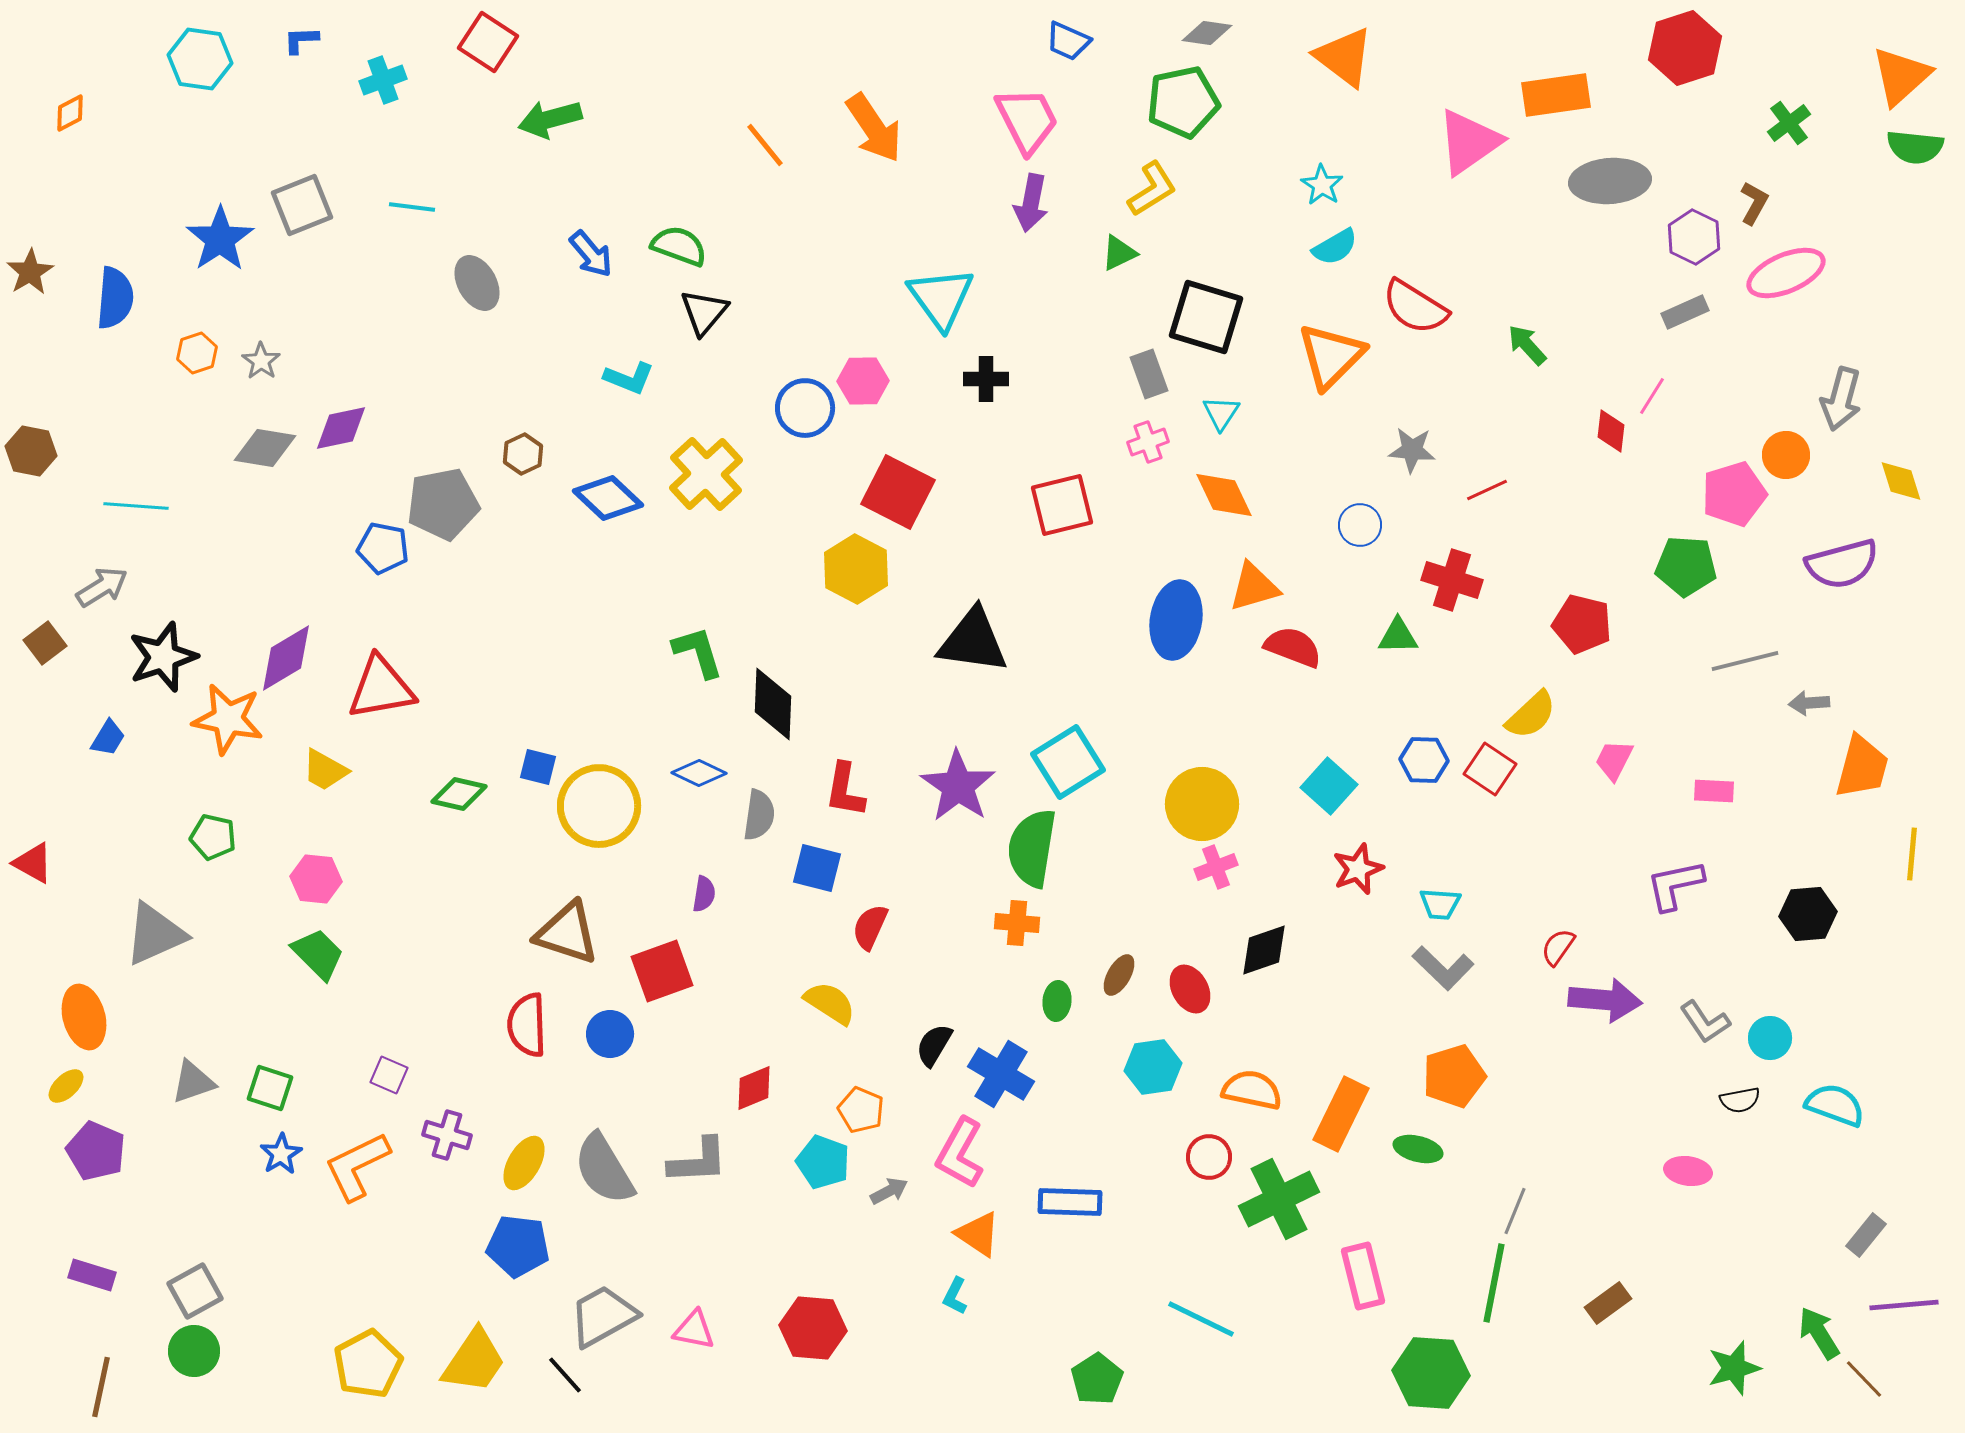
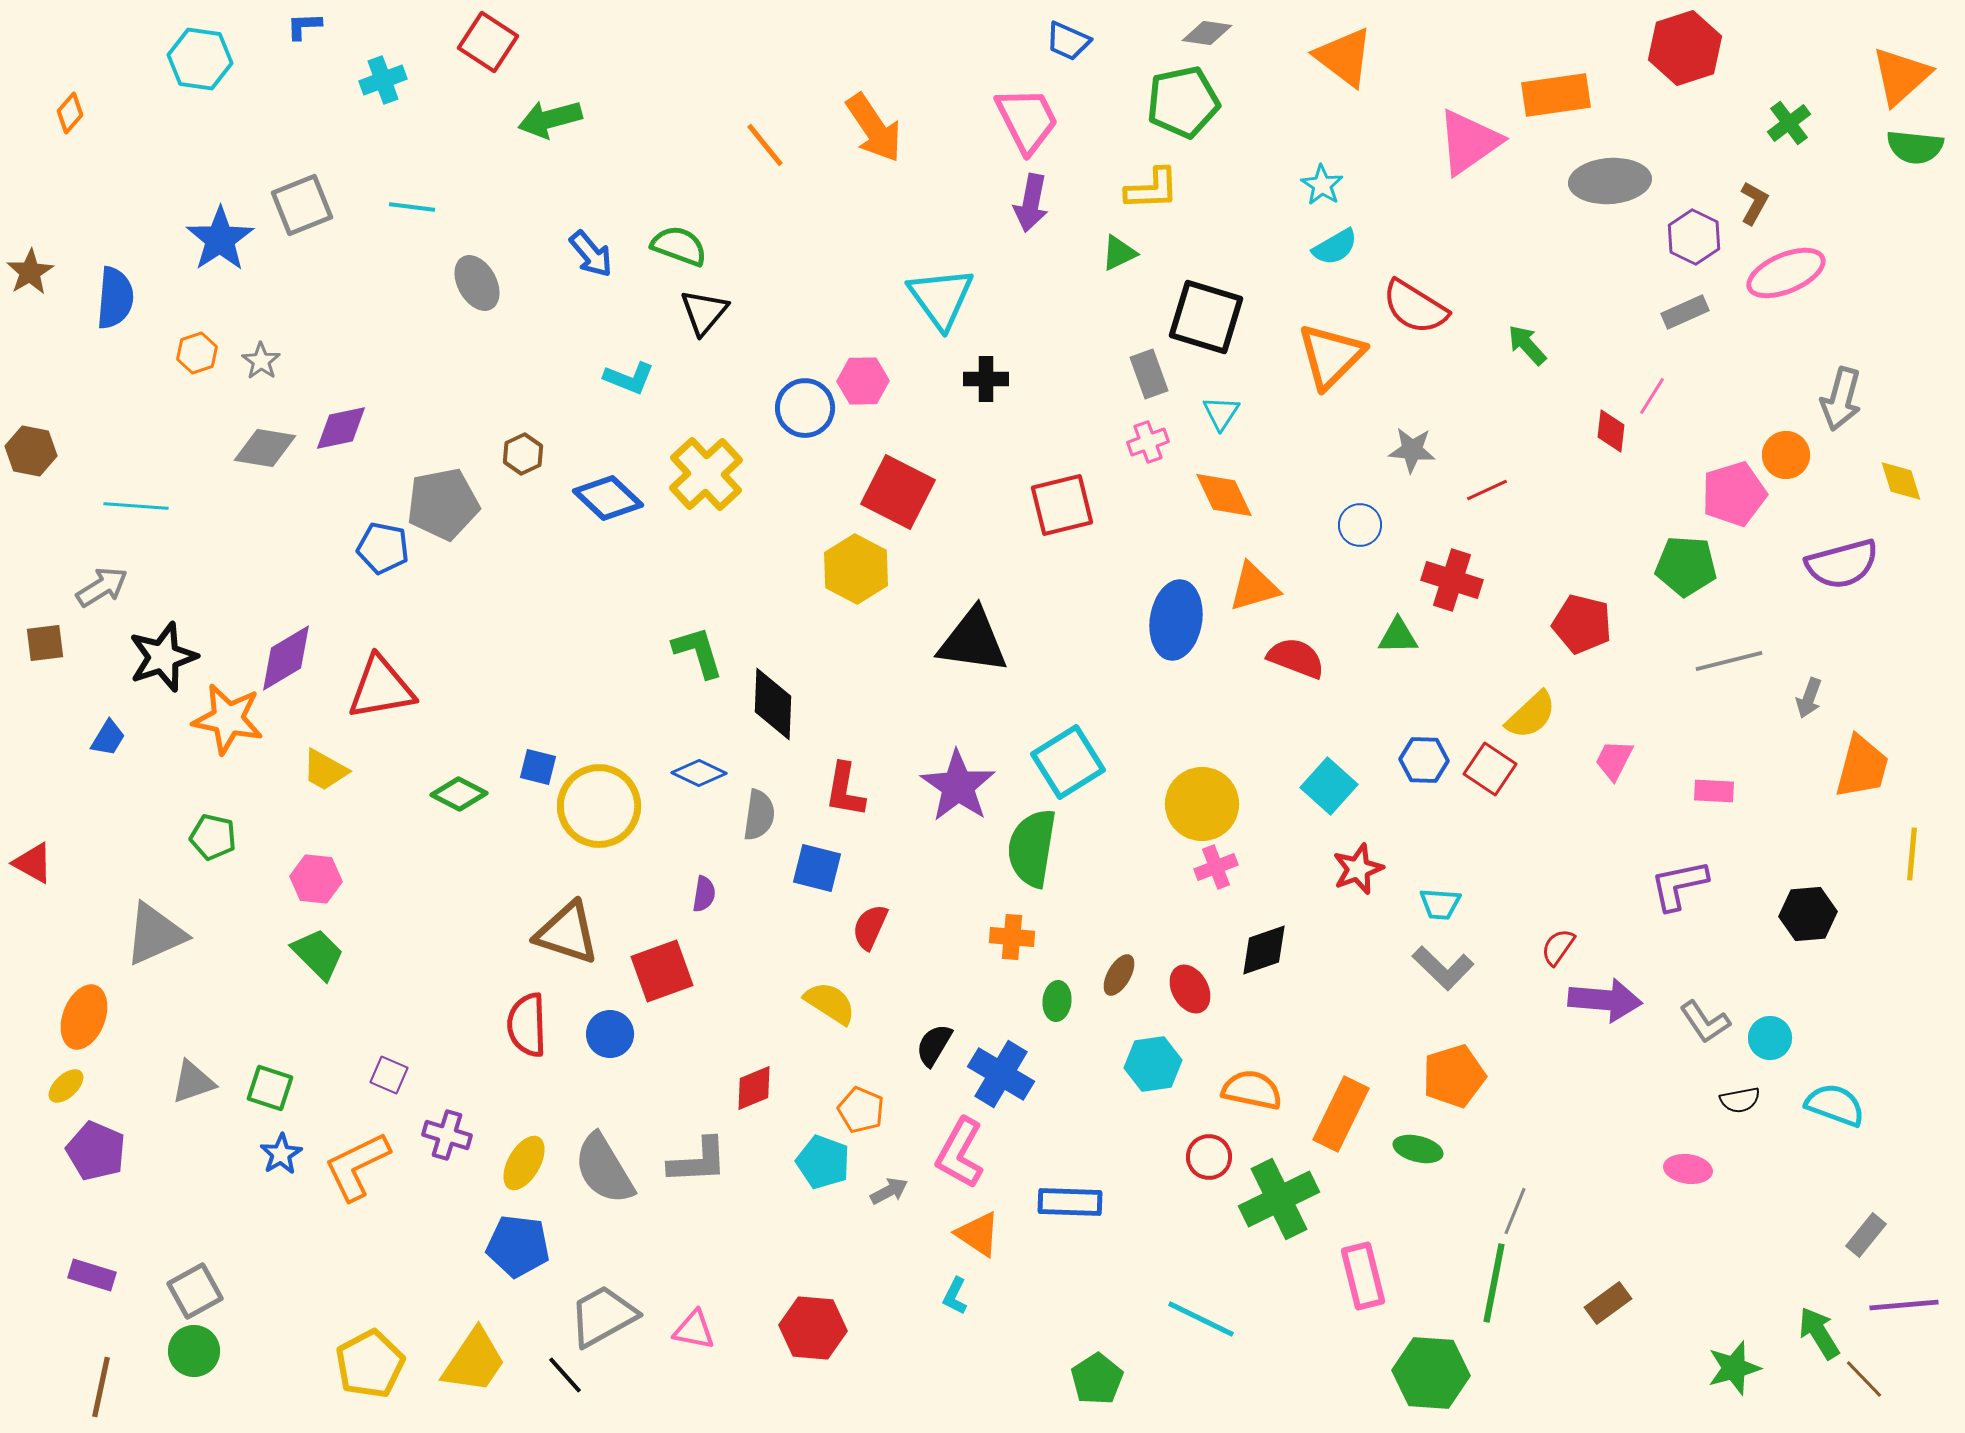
blue L-shape at (301, 40): moved 3 px right, 14 px up
orange diamond at (70, 113): rotated 21 degrees counterclockwise
yellow L-shape at (1152, 189): rotated 30 degrees clockwise
brown square at (45, 643): rotated 30 degrees clockwise
red semicircle at (1293, 647): moved 3 px right, 11 px down
gray line at (1745, 661): moved 16 px left
gray arrow at (1809, 703): moved 5 px up; rotated 66 degrees counterclockwise
green diamond at (459, 794): rotated 14 degrees clockwise
purple L-shape at (1675, 885): moved 4 px right
orange cross at (1017, 923): moved 5 px left, 14 px down
orange ellipse at (84, 1017): rotated 36 degrees clockwise
cyan hexagon at (1153, 1067): moved 3 px up
pink ellipse at (1688, 1171): moved 2 px up
yellow pentagon at (368, 1364): moved 2 px right
